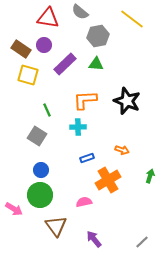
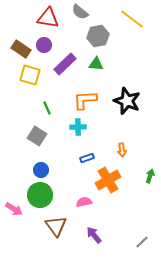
yellow square: moved 2 px right
green line: moved 2 px up
orange arrow: rotated 64 degrees clockwise
purple arrow: moved 4 px up
